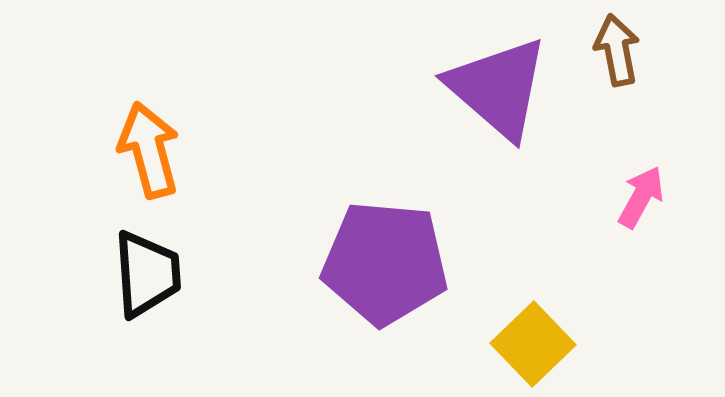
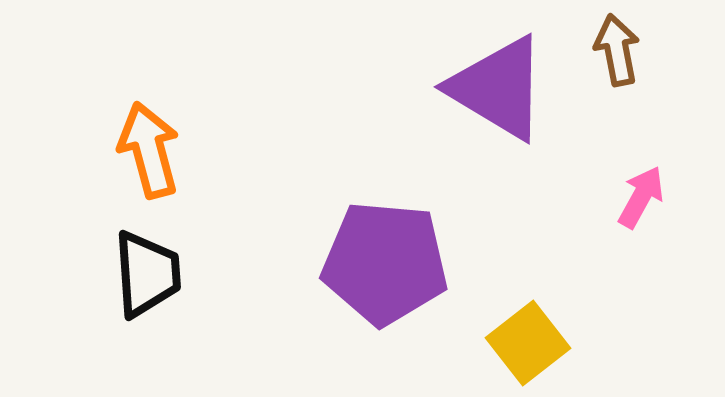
purple triangle: rotated 10 degrees counterclockwise
yellow square: moved 5 px left, 1 px up; rotated 6 degrees clockwise
